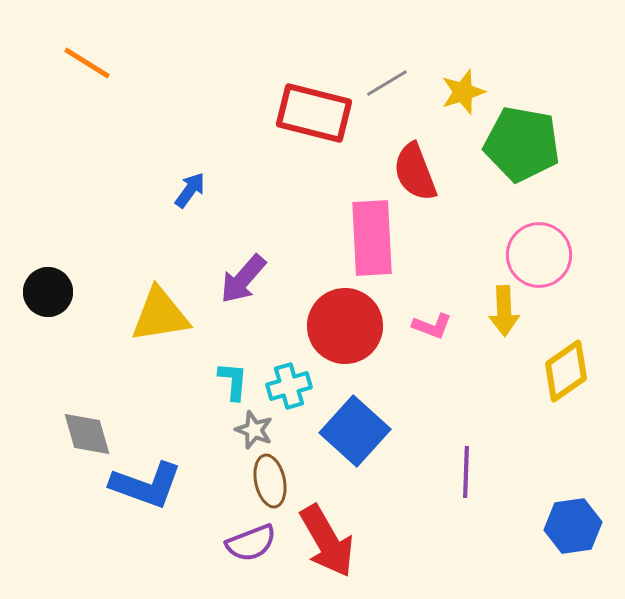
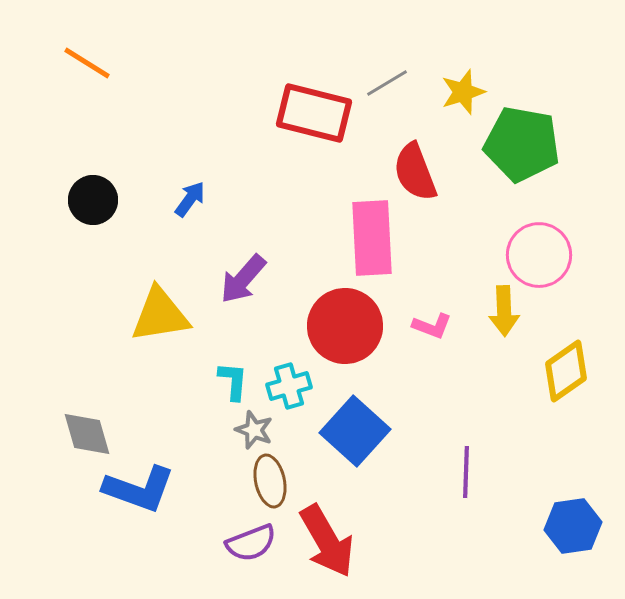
blue arrow: moved 9 px down
black circle: moved 45 px right, 92 px up
blue L-shape: moved 7 px left, 4 px down
